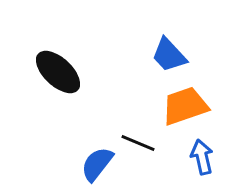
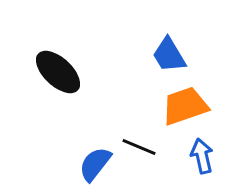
blue trapezoid: rotated 12 degrees clockwise
black line: moved 1 px right, 4 px down
blue arrow: moved 1 px up
blue semicircle: moved 2 px left
